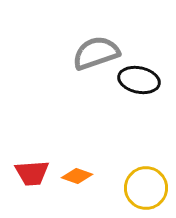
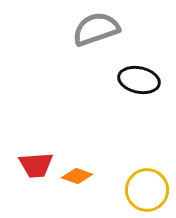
gray semicircle: moved 24 px up
red trapezoid: moved 4 px right, 8 px up
yellow circle: moved 1 px right, 2 px down
